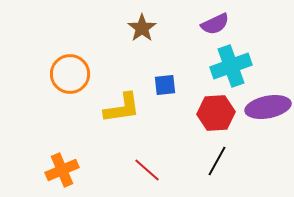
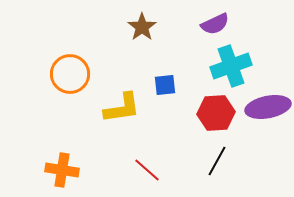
brown star: moved 1 px up
orange cross: rotated 32 degrees clockwise
